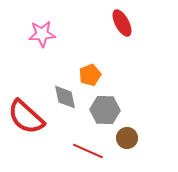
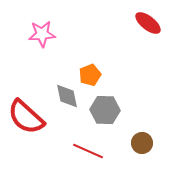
red ellipse: moved 26 px right; rotated 24 degrees counterclockwise
gray diamond: moved 2 px right, 1 px up
brown circle: moved 15 px right, 5 px down
